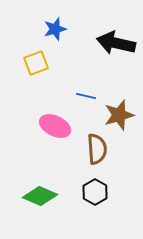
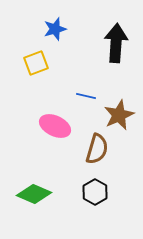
black arrow: rotated 81 degrees clockwise
brown star: rotated 8 degrees counterclockwise
brown semicircle: rotated 20 degrees clockwise
green diamond: moved 6 px left, 2 px up
